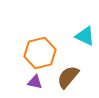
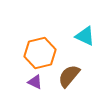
brown semicircle: moved 1 px right, 1 px up
purple triangle: rotated 14 degrees clockwise
